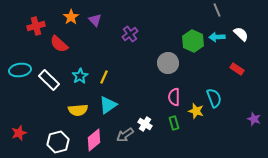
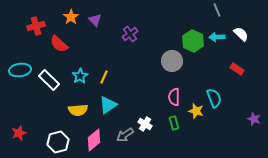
gray circle: moved 4 px right, 2 px up
